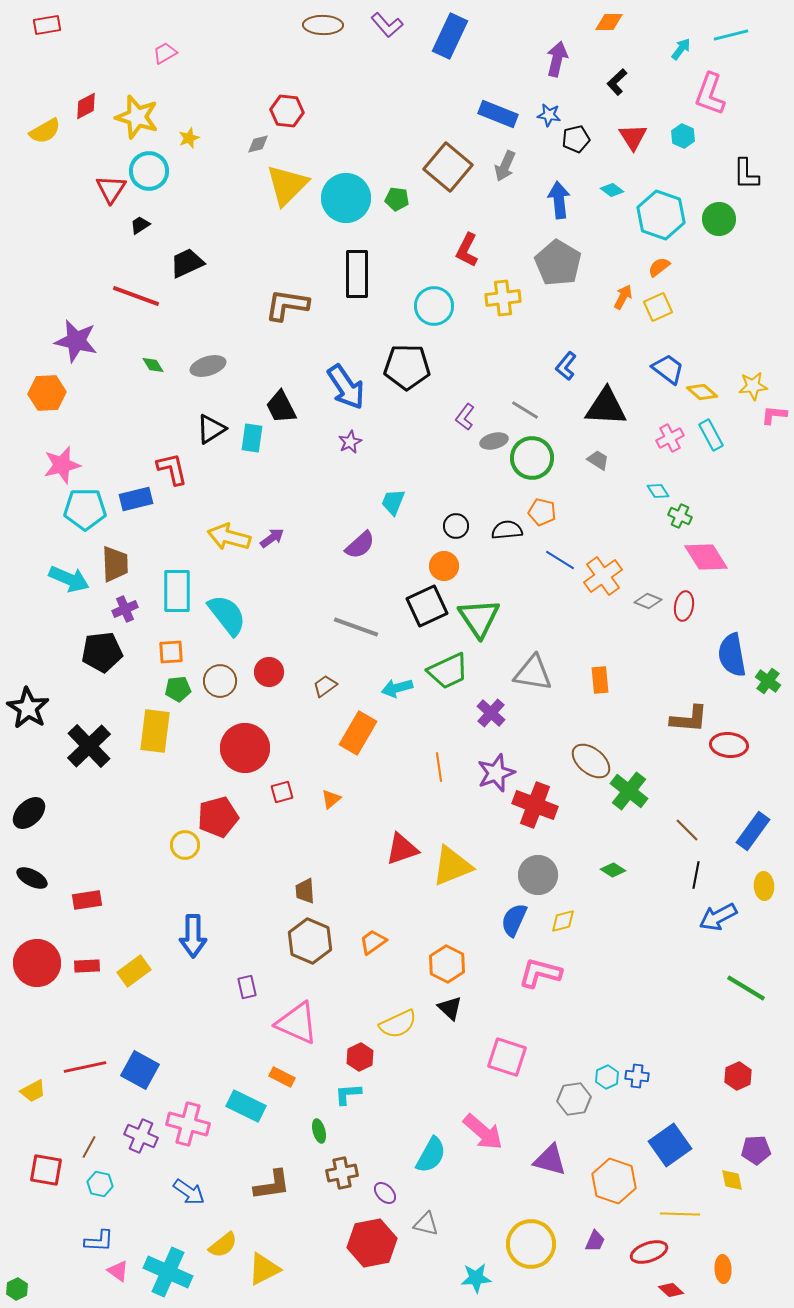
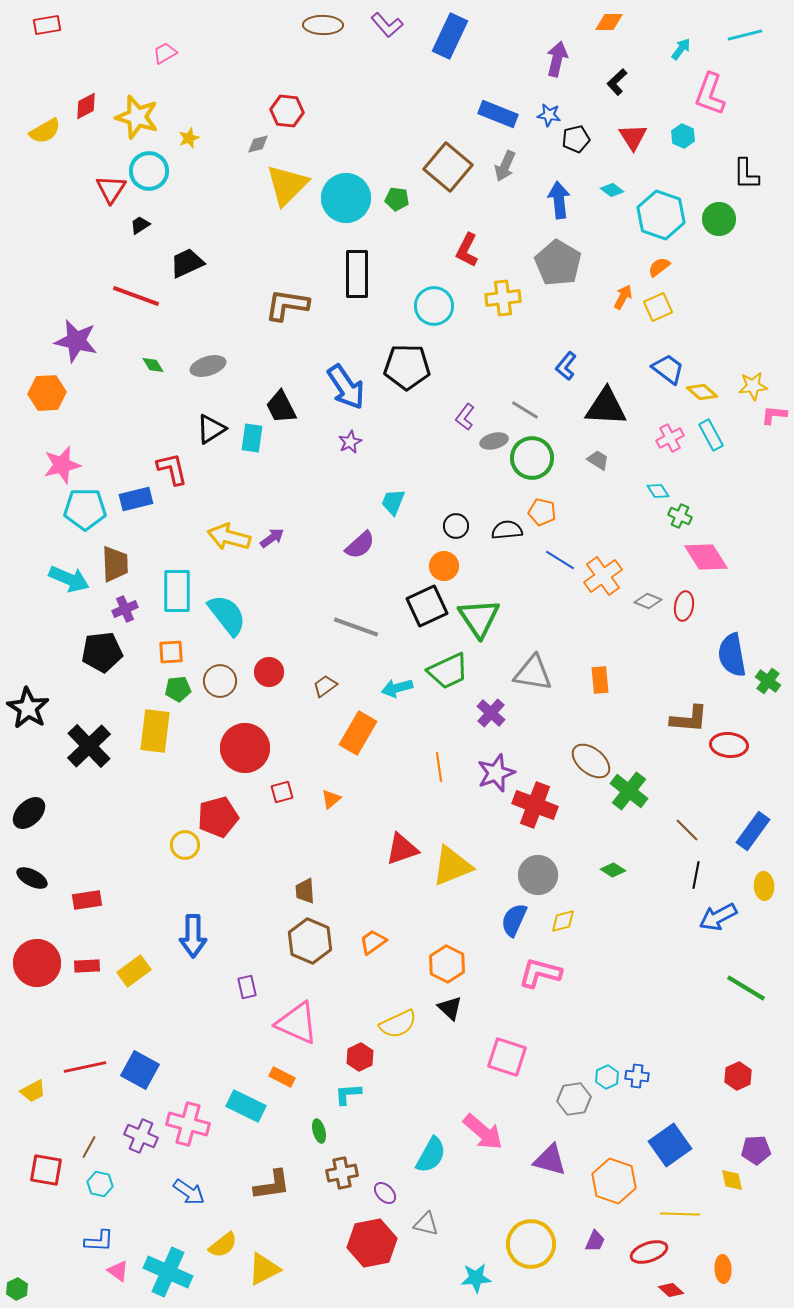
cyan line at (731, 35): moved 14 px right
